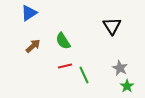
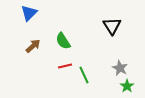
blue triangle: rotated 12 degrees counterclockwise
